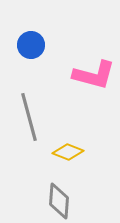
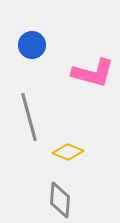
blue circle: moved 1 px right
pink L-shape: moved 1 px left, 2 px up
gray diamond: moved 1 px right, 1 px up
